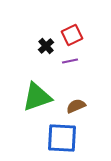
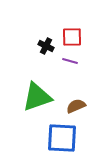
red square: moved 2 px down; rotated 25 degrees clockwise
black cross: rotated 21 degrees counterclockwise
purple line: rotated 28 degrees clockwise
